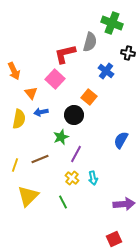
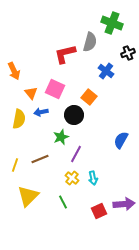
black cross: rotated 32 degrees counterclockwise
pink square: moved 10 px down; rotated 18 degrees counterclockwise
red square: moved 15 px left, 28 px up
